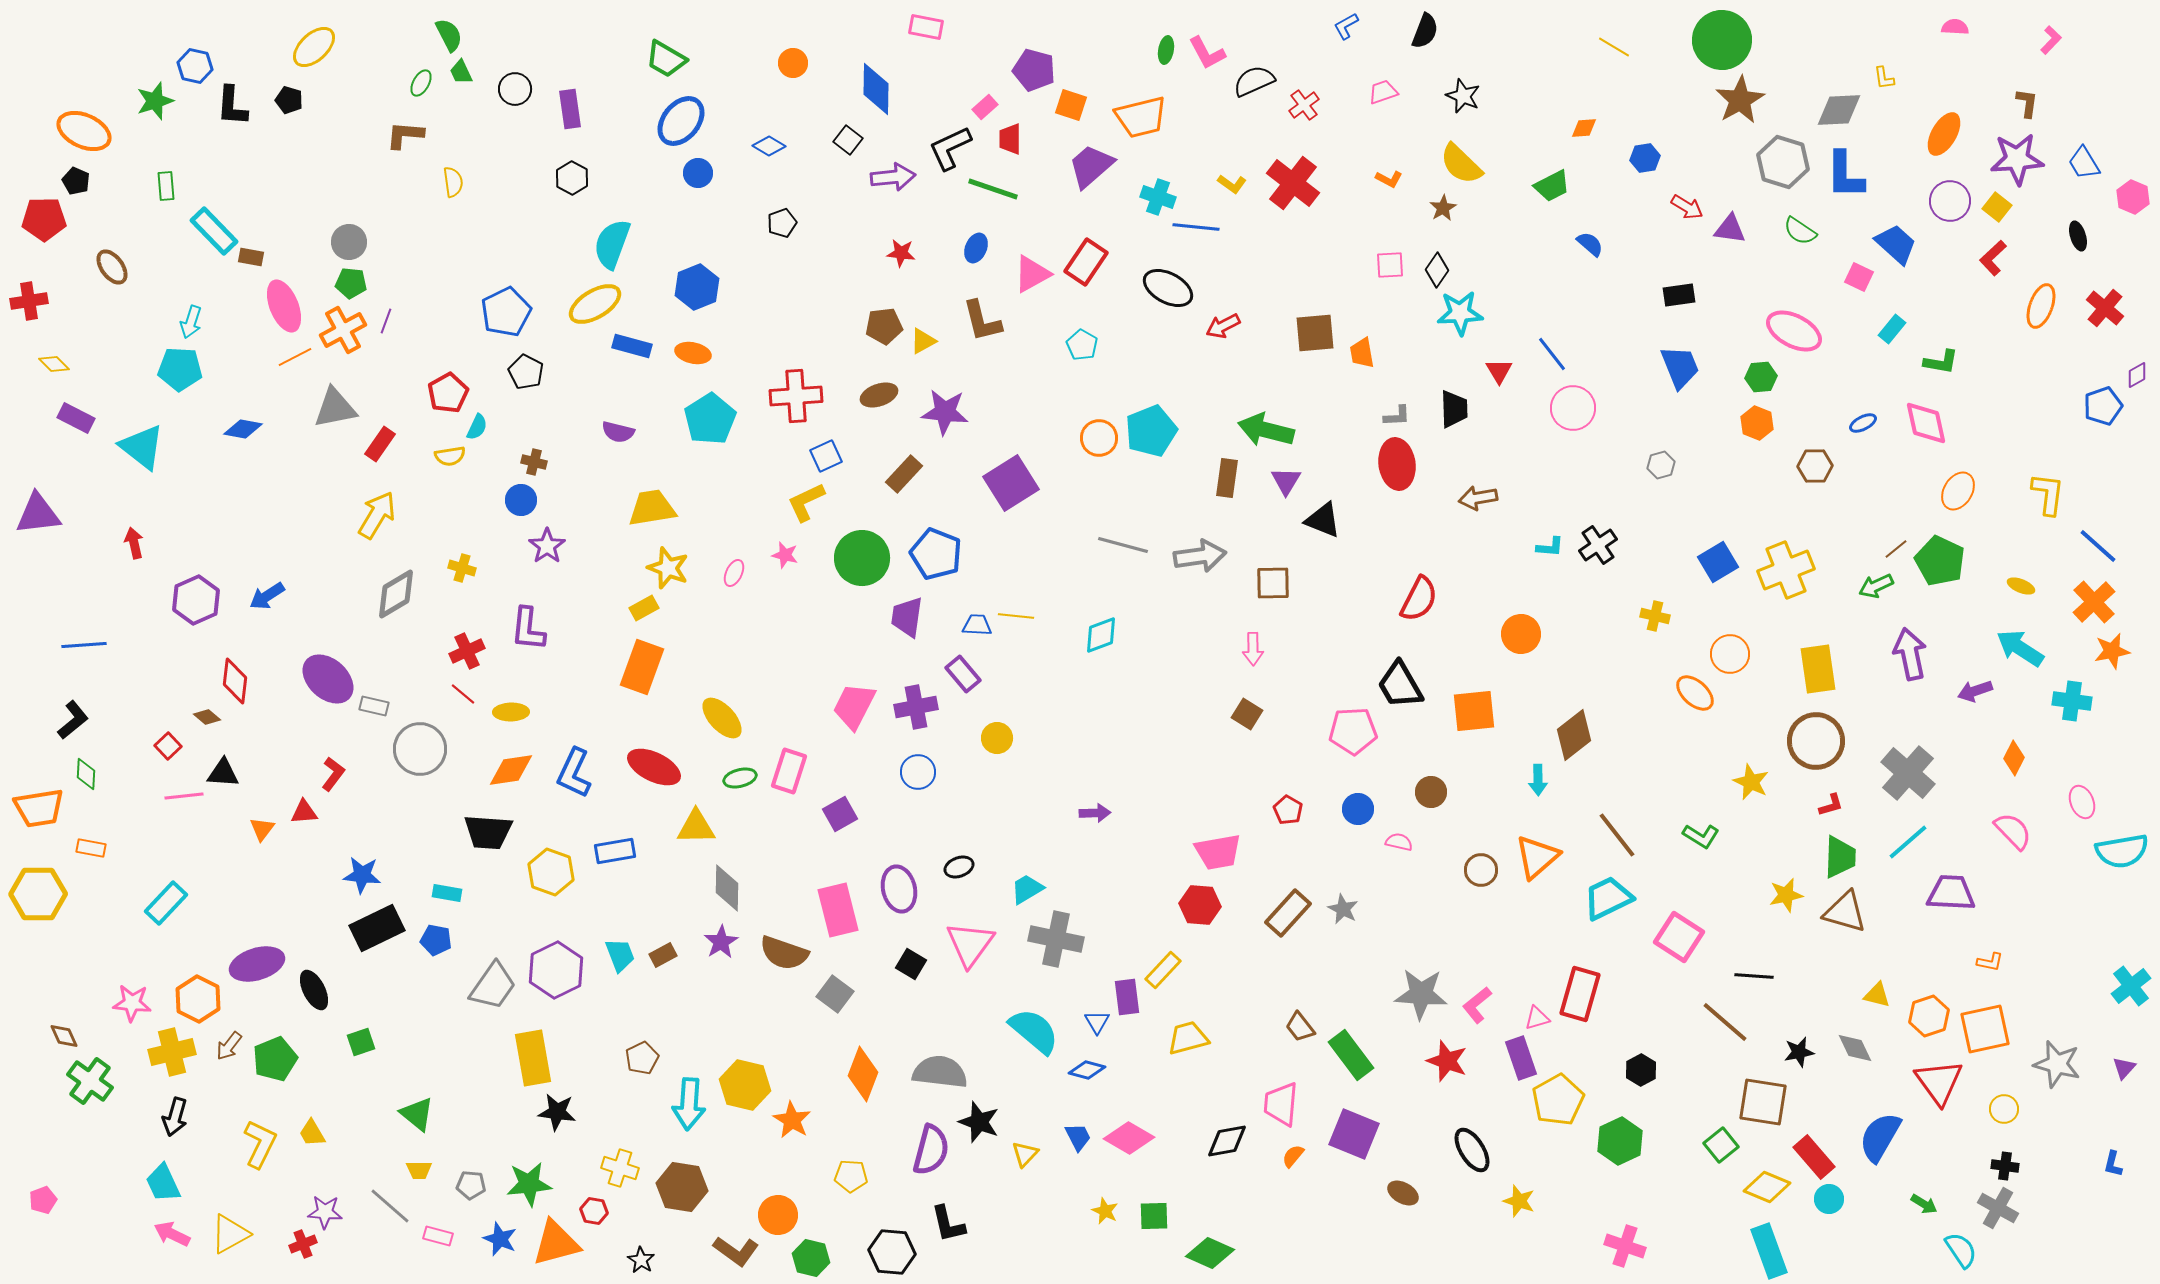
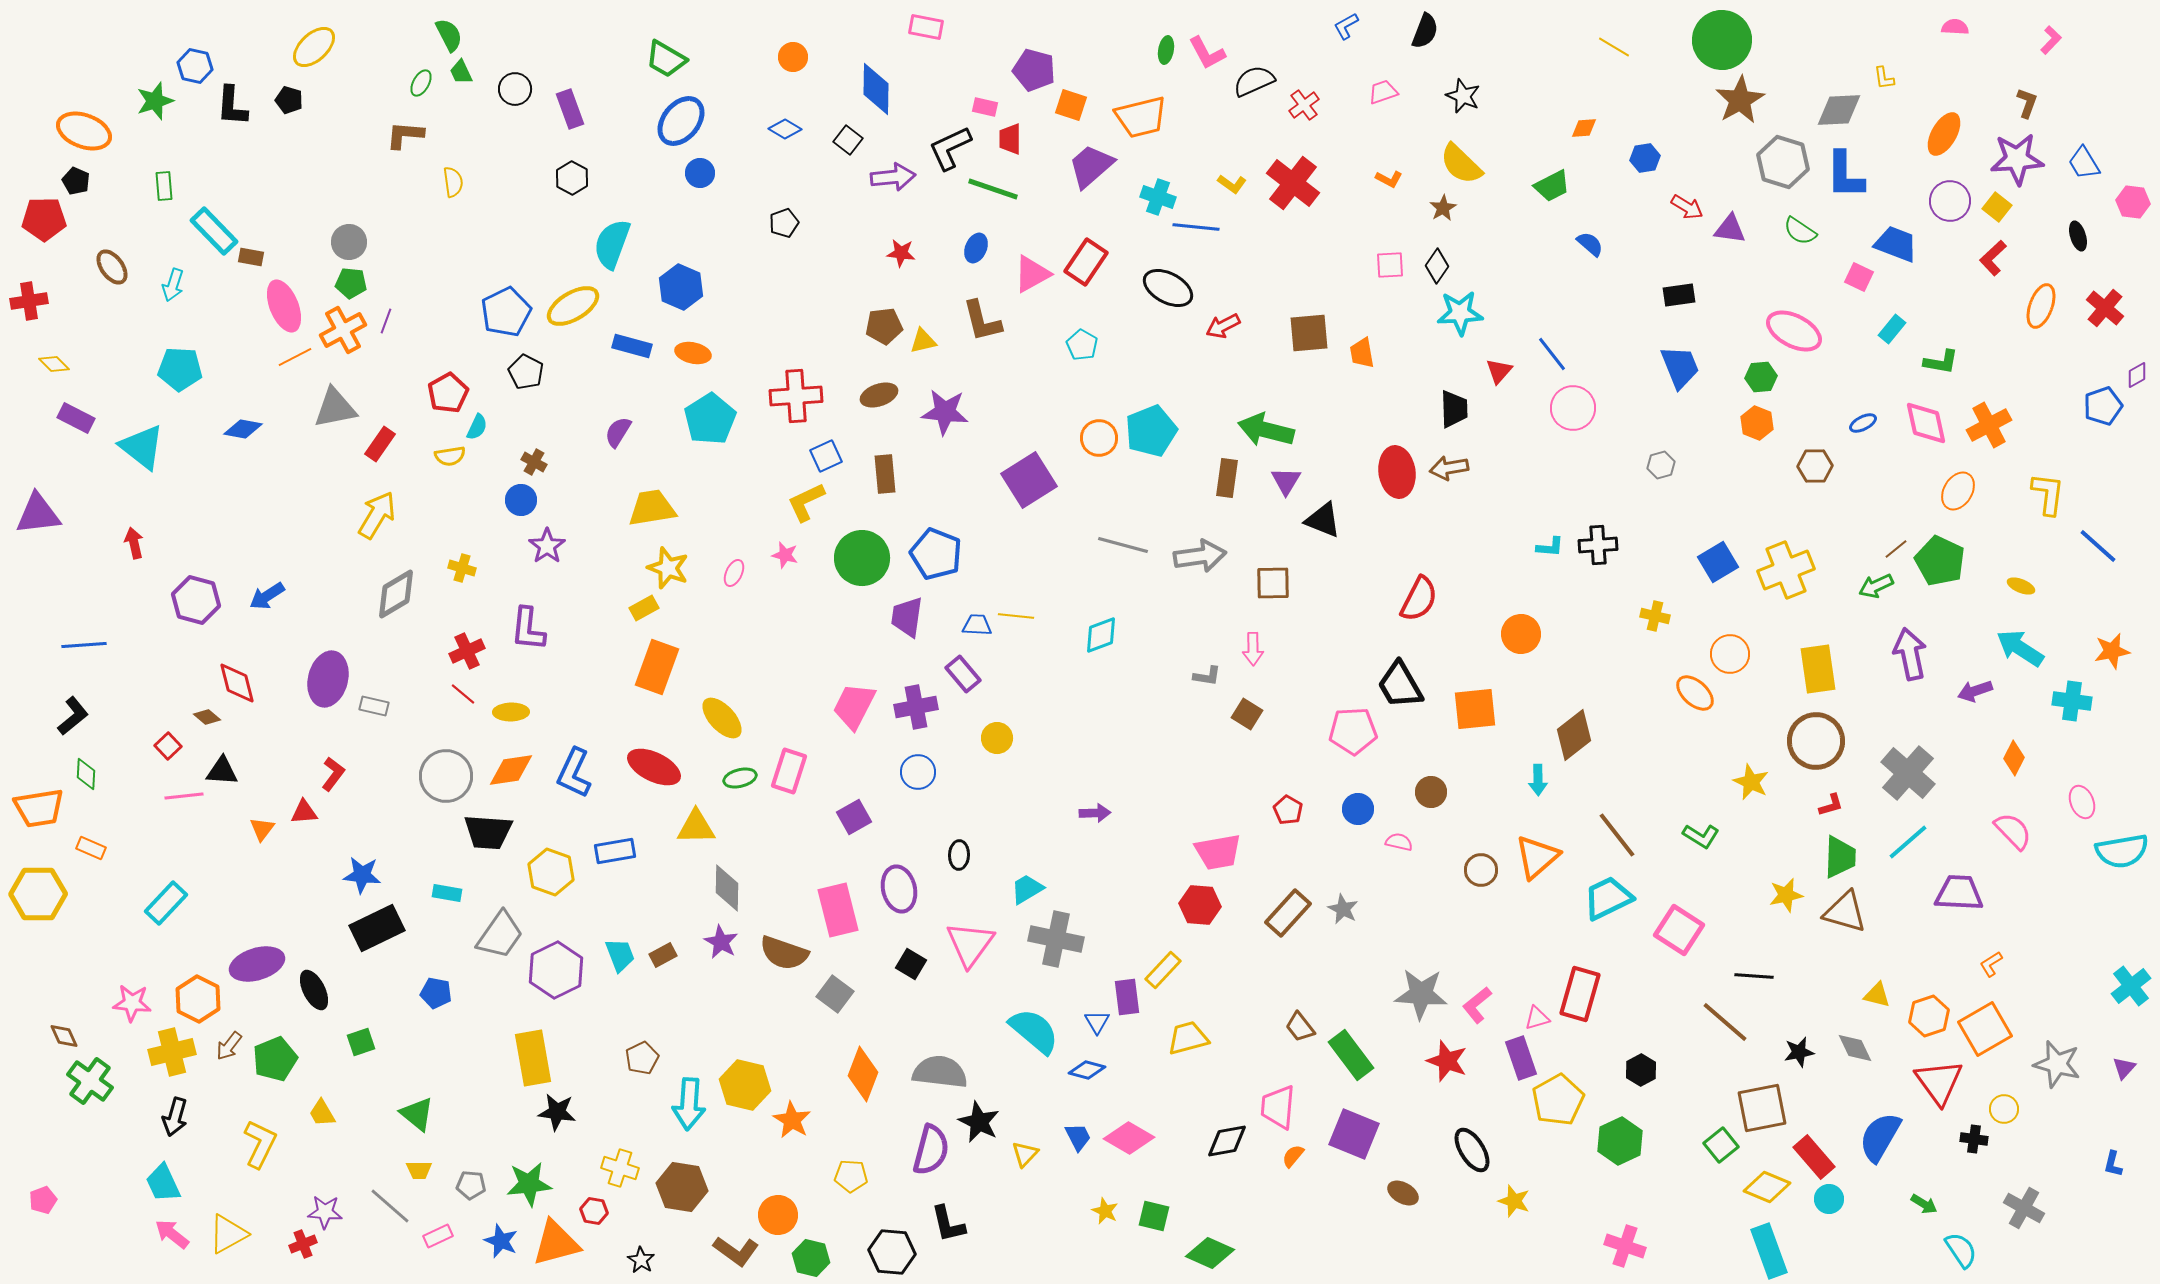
orange circle at (793, 63): moved 6 px up
brown L-shape at (2027, 103): rotated 12 degrees clockwise
pink rectangle at (985, 107): rotated 55 degrees clockwise
purple rectangle at (570, 109): rotated 12 degrees counterclockwise
orange ellipse at (84, 131): rotated 4 degrees counterclockwise
blue diamond at (769, 146): moved 16 px right, 17 px up
blue circle at (698, 173): moved 2 px right
green rectangle at (166, 186): moved 2 px left
pink hexagon at (2133, 197): moved 5 px down; rotated 16 degrees counterclockwise
black pentagon at (782, 223): moved 2 px right
blue trapezoid at (1896, 244): rotated 21 degrees counterclockwise
black diamond at (1437, 270): moved 4 px up
blue hexagon at (697, 287): moved 16 px left; rotated 15 degrees counterclockwise
yellow ellipse at (595, 304): moved 22 px left, 2 px down
cyan arrow at (191, 322): moved 18 px left, 37 px up
brown square at (1315, 333): moved 6 px left
yellow triangle at (923, 341): rotated 16 degrees clockwise
red triangle at (1499, 371): rotated 12 degrees clockwise
gray L-shape at (1397, 416): moved 190 px left, 260 px down; rotated 12 degrees clockwise
purple semicircle at (618, 432): rotated 108 degrees clockwise
brown cross at (534, 462): rotated 15 degrees clockwise
red ellipse at (1397, 464): moved 8 px down
brown rectangle at (904, 474): moved 19 px left; rotated 48 degrees counterclockwise
purple square at (1011, 483): moved 18 px right, 3 px up
brown arrow at (1478, 498): moved 29 px left, 30 px up
black cross at (1598, 545): rotated 30 degrees clockwise
purple hexagon at (196, 600): rotated 21 degrees counterclockwise
orange cross at (2094, 602): moved 105 px left, 177 px up; rotated 15 degrees clockwise
orange rectangle at (642, 667): moved 15 px right
purple ellipse at (328, 679): rotated 62 degrees clockwise
red diamond at (235, 681): moved 2 px right, 2 px down; rotated 21 degrees counterclockwise
orange square at (1474, 711): moved 1 px right, 2 px up
black L-shape at (73, 720): moved 4 px up
gray circle at (420, 749): moved 26 px right, 27 px down
black triangle at (223, 773): moved 1 px left, 2 px up
purple square at (840, 814): moved 14 px right, 3 px down
orange rectangle at (91, 848): rotated 12 degrees clockwise
black ellipse at (959, 867): moved 12 px up; rotated 68 degrees counterclockwise
purple trapezoid at (1951, 893): moved 8 px right
pink square at (1679, 937): moved 7 px up
blue pentagon at (436, 940): moved 53 px down
purple star at (721, 942): rotated 12 degrees counterclockwise
orange L-shape at (1990, 962): moved 1 px right, 2 px down; rotated 136 degrees clockwise
gray trapezoid at (493, 986): moved 7 px right, 51 px up
orange square at (1985, 1029): rotated 18 degrees counterclockwise
brown square at (1763, 1102): moved 1 px left, 6 px down; rotated 20 degrees counterclockwise
pink trapezoid at (1281, 1104): moved 3 px left, 3 px down
black star at (979, 1122): rotated 6 degrees clockwise
yellow trapezoid at (312, 1133): moved 10 px right, 20 px up
black cross at (2005, 1166): moved 31 px left, 27 px up
yellow star at (1519, 1201): moved 5 px left
gray cross at (1998, 1208): moved 26 px right
green square at (1154, 1216): rotated 16 degrees clockwise
pink arrow at (172, 1234): rotated 12 degrees clockwise
yellow triangle at (230, 1234): moved 2 px left
pink rectangle at (438, 1236): rotated 40 degrees counterclockwise
blue star at (500, 1239): moved 1 px right, 2 px down
